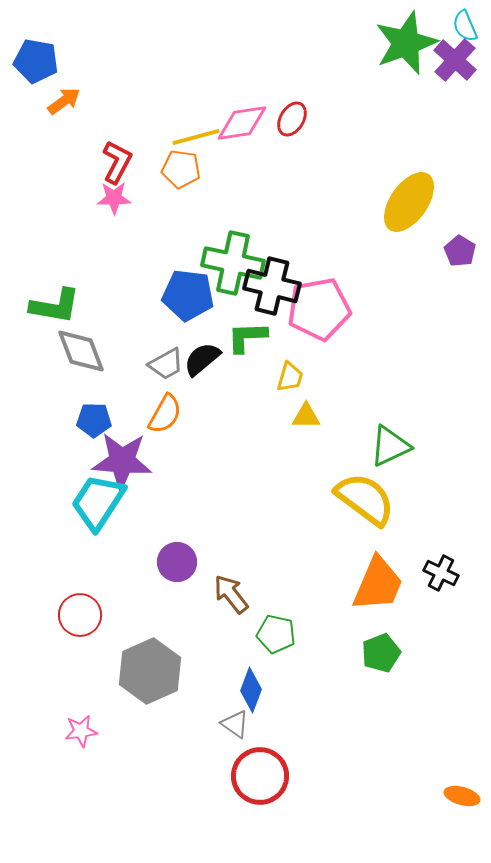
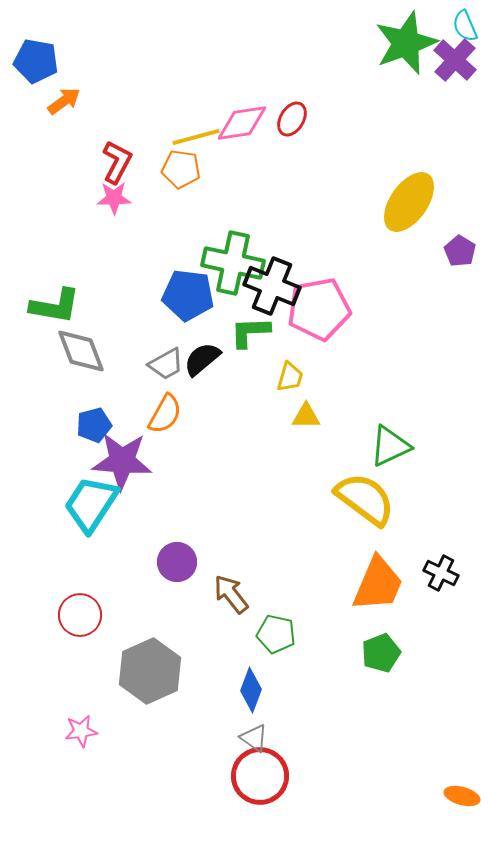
black cross at (272, 286): rotated 8 degrees clockwise
green L-shape at (247, 337): moved 3 px right, 5 px up
blue pentagon at (94, 420): moved 5 px down; rotated 16 degrees counterclockwise
cyan trapezoid at (98, 502): moved 7 px left, 2 px down
gray triangle at (235, 724): moved 19 px right, 14 px down
